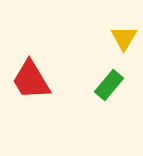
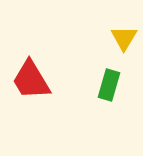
green rectangle: rotated 24 degrees counterclockwise
